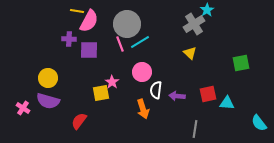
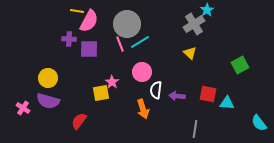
purple square: moved 1 px up
green square: moved 1 px left, 2 px down; rotated 18 degrees counterclockwise
red square: rotated 24 degrees clockwise
